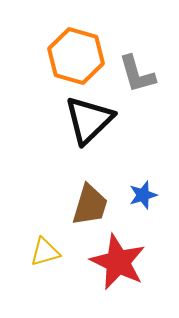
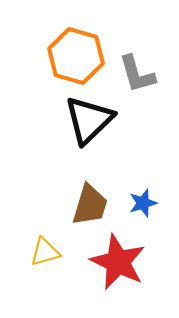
blue star: moved 8 px down
